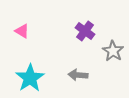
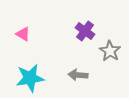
pink triangle: moved 1 px right, 3 px down
gray star: moved 3 px left
cyan star: rotated 24 degrees clockwise
